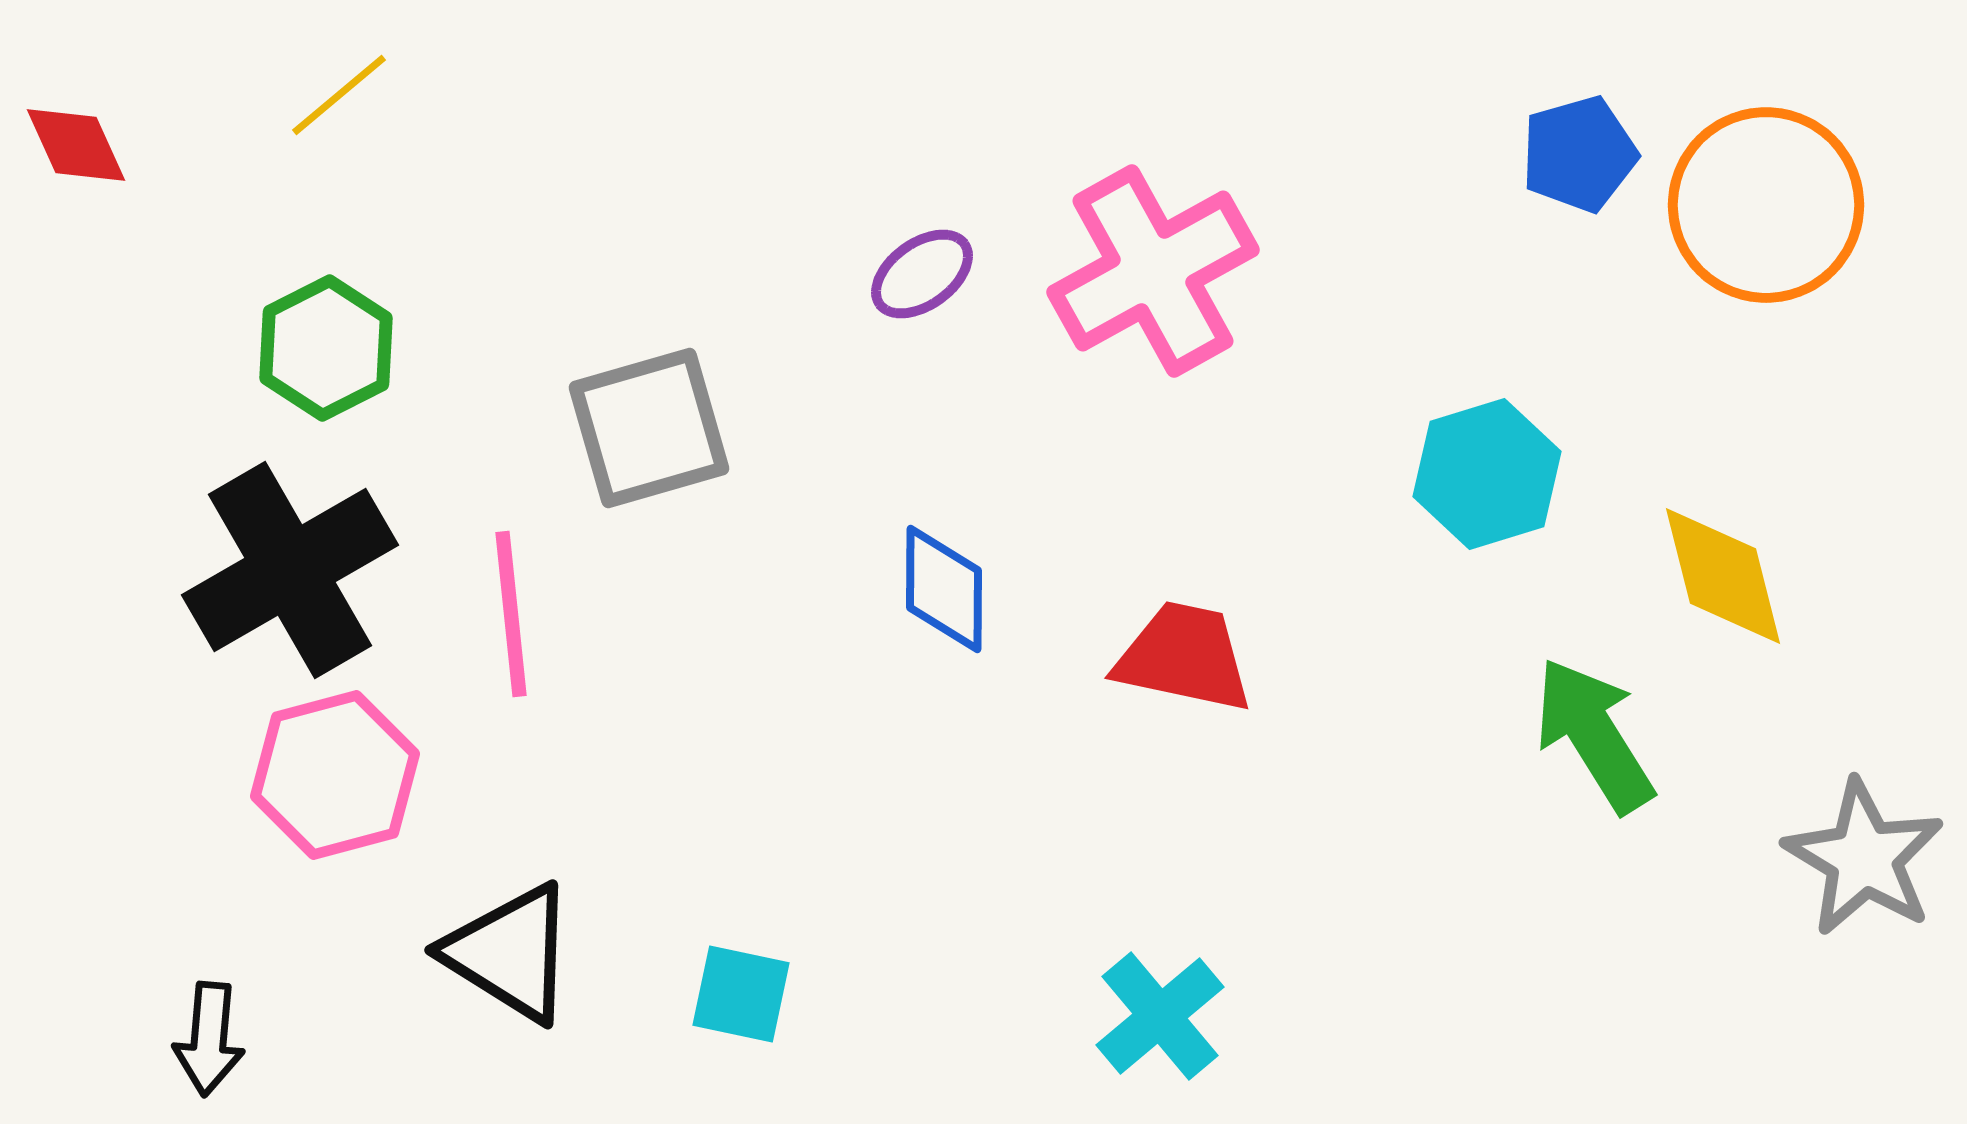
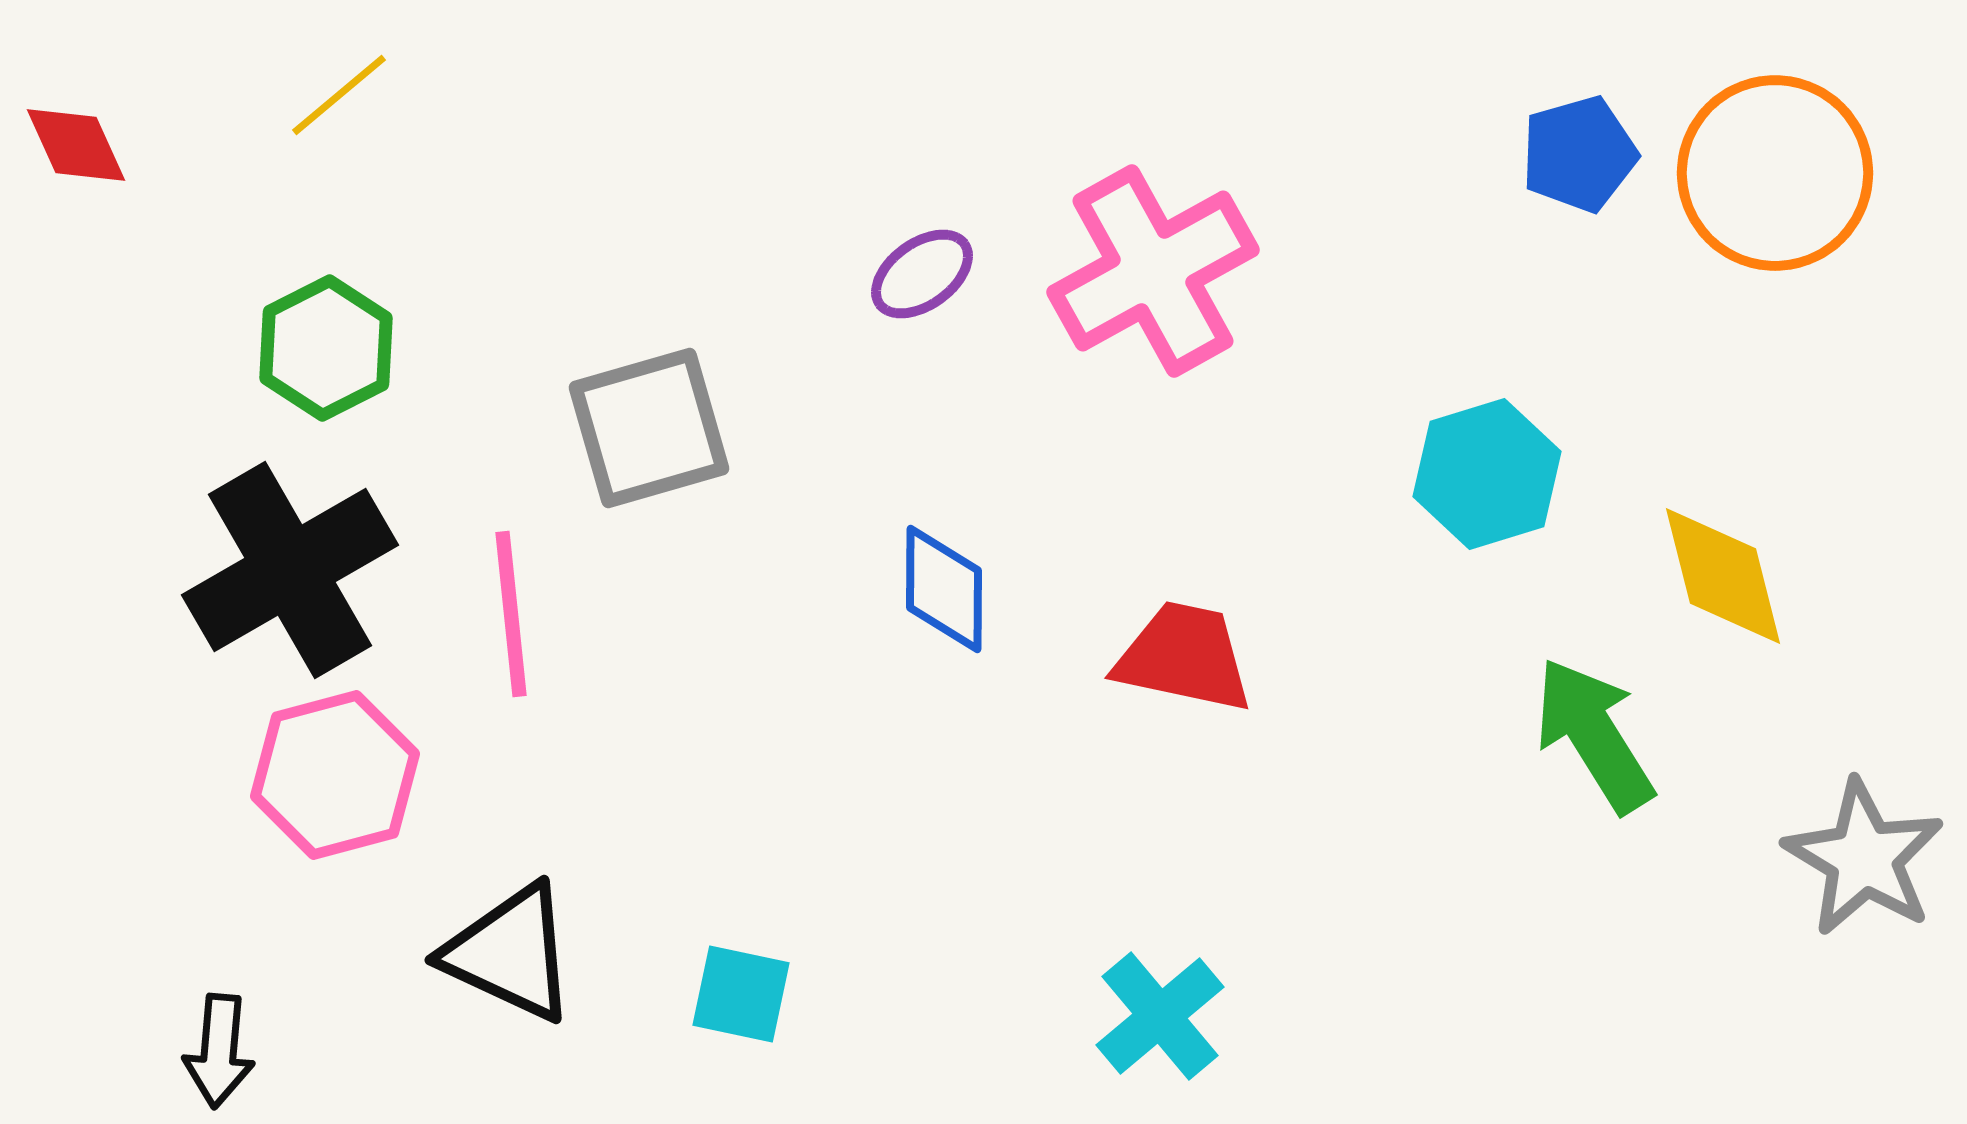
orange circle: moved 9 px right, 32 px up
black triangle: rotated 7 degrees counterclockwise
black arrow: moved 10 px right, 12 px down
